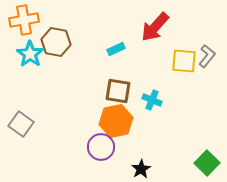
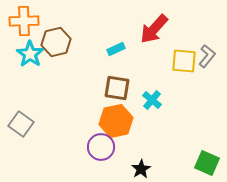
orange cross: moved 1 px down; rotated 8 degrees clockwise
red arrow: moved 1 px left, 2 px down
brown hexagon: rotated 24 degrees counterclockwise
brown square: moved 1 px left, 3 px up
cyan cross: rotated 18 degrees clockwise
green square: rotated 20 degrees counterclockwise
